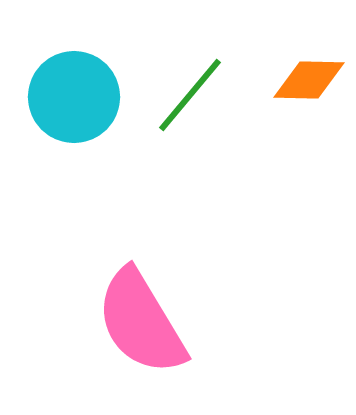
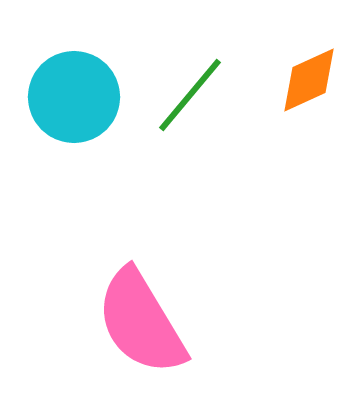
orange diamond: rotated 26 degrees counterclockwise
